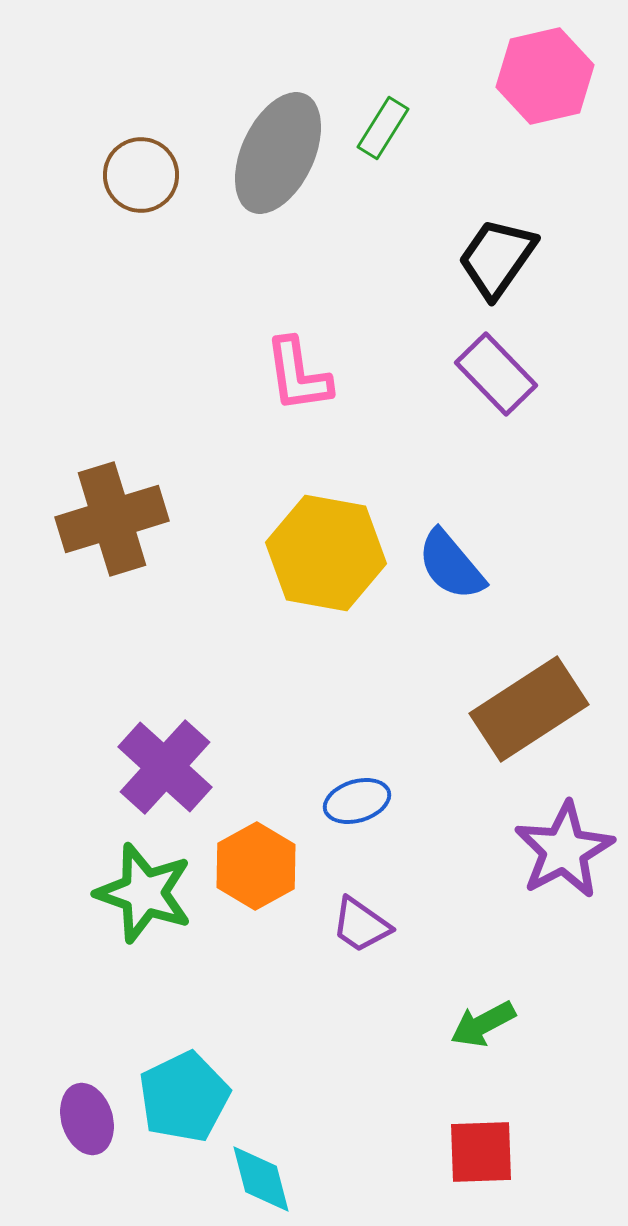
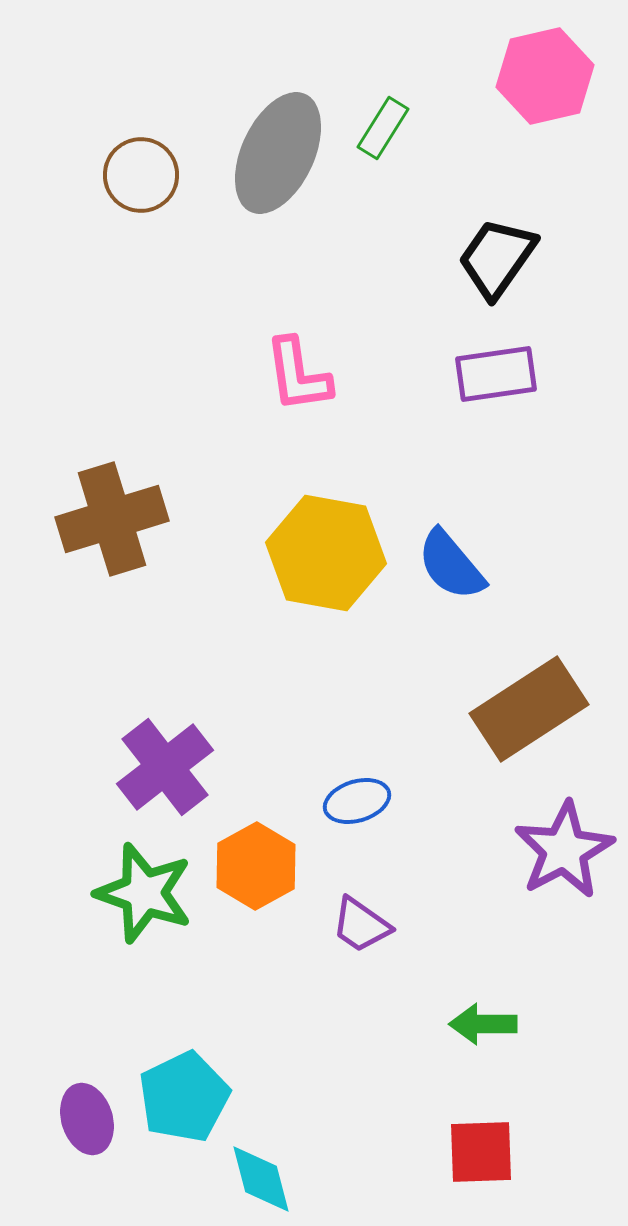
purple rectangle: rotated 54 degrees counterclockwise
purple cross: rotated 10 degrees clockwise
green arrow: rotated 28 degrees clockwise
